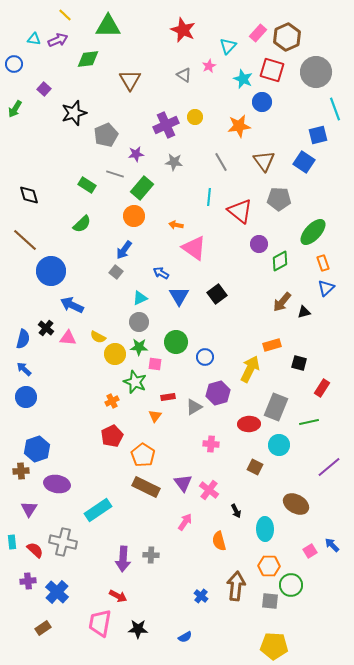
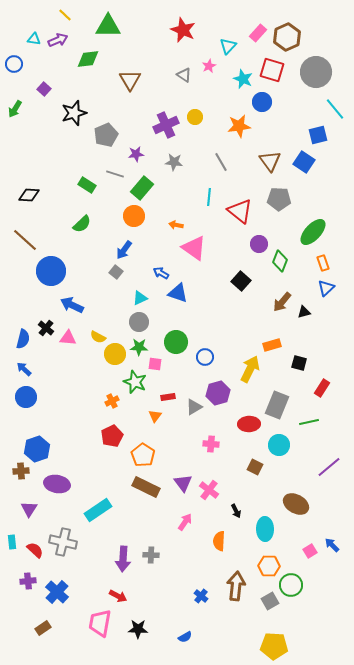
cyan line at (335, 109): rotated 20 degrees counterclockwise
brown triangle at (264, 161): moved 6 px right
black diamond at (29, 195): rotated 70 degrees counterclockwise
green diamond at (280, 261): rotated 40 degrees counterclockwise
black square at (217, 294): moved 24 px right, 13 px up; rotated 12 degrees counterclockwise
blue triangle at (179, 296): moved 1 px left, 3 px up; rotated 40 degrees counterclockwise
gray rectangle at (276, 407): moved 1 px right, 2 px up
orange semicircle at (219, 541): rotated 18 degrees clockwise
gray square at (270, 601): rotated 36 degrees counterclockwise
